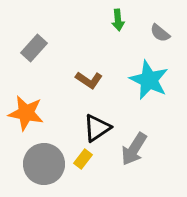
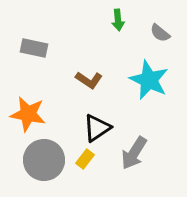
gray rectangle: rotated 60 degrees clockwise
orange star: moved 2 px right, 1 px down
gray arrow: moved 4 px down
yellow rectangle: moved 2 px right
gray circle: moved 4 px up
